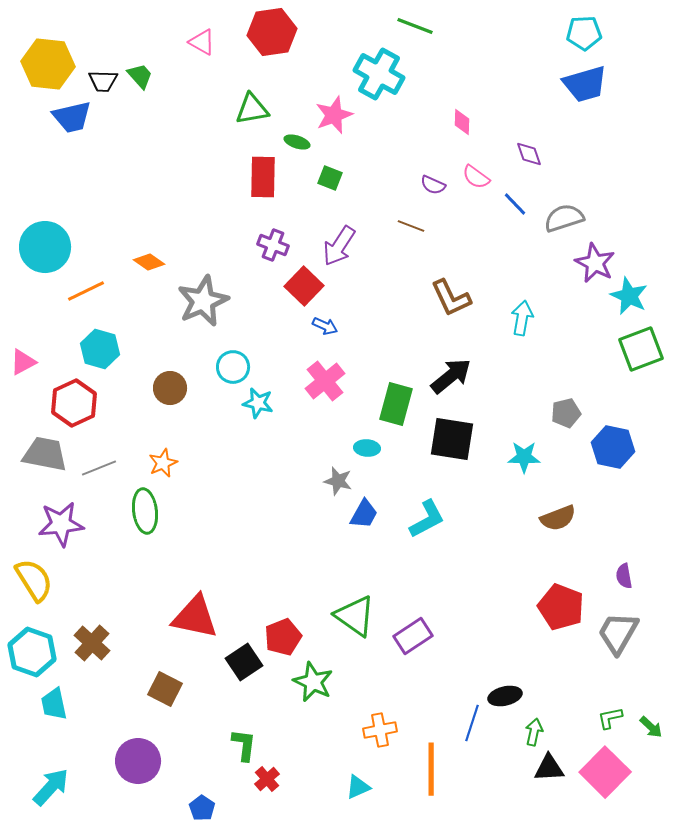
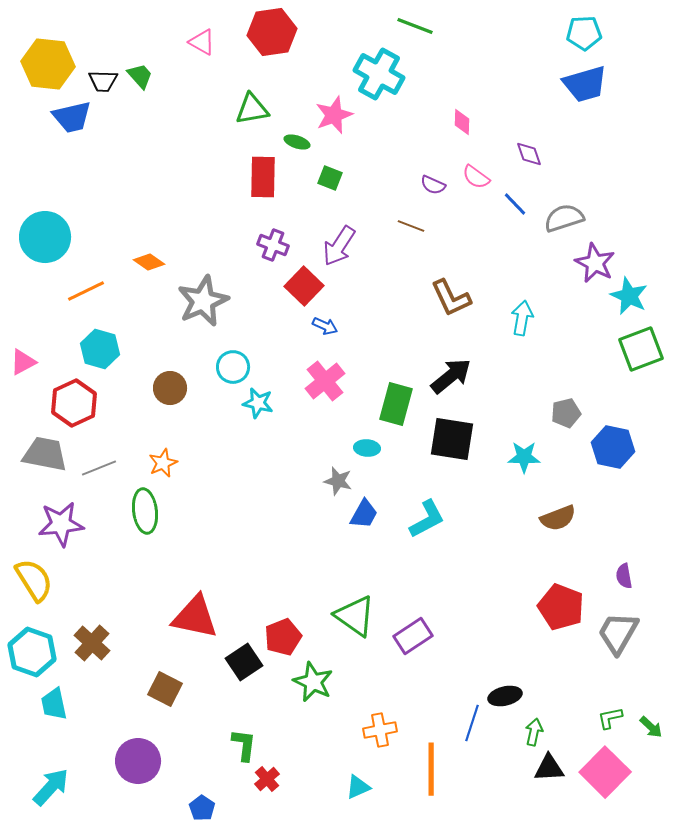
cyan circle at (45, 247): moved 10 px up
